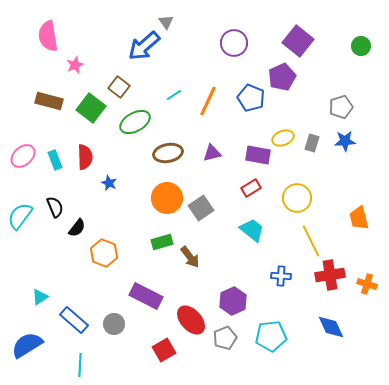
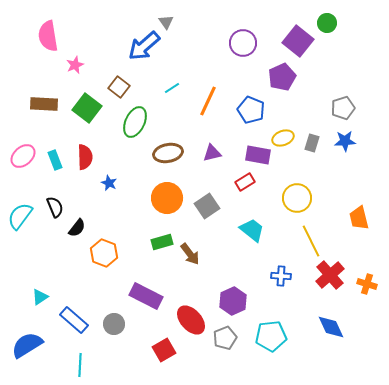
purple circle at (234, 43): moved 9 px right
green circle at (361, 46): moved 34 px left, 23 px up
cyan line at (174, 95): moved 2 px left, 7 px up
blue pentagon at (251, 98): moved 12 px down
brown rectangle at (49, 101): moved 5 px left, 3 px down; rotated 12 degrees counterclockwise
gray pentagon at (341, 107): moved 2 px right, 1 px down
green square at (91, 108): moved 4 px left
green ellipse at (135, 122): rotated 36 degrees counterclockwise
red rectangle at (251, 188): moved 6 px left, 6 px up
gray square at (201, 208): moved 6 px right, 2 px up
brown arrow at (190, 257): moved 3 px up
red cross at (330, 275): rotated 32 degrees counterclockwise
